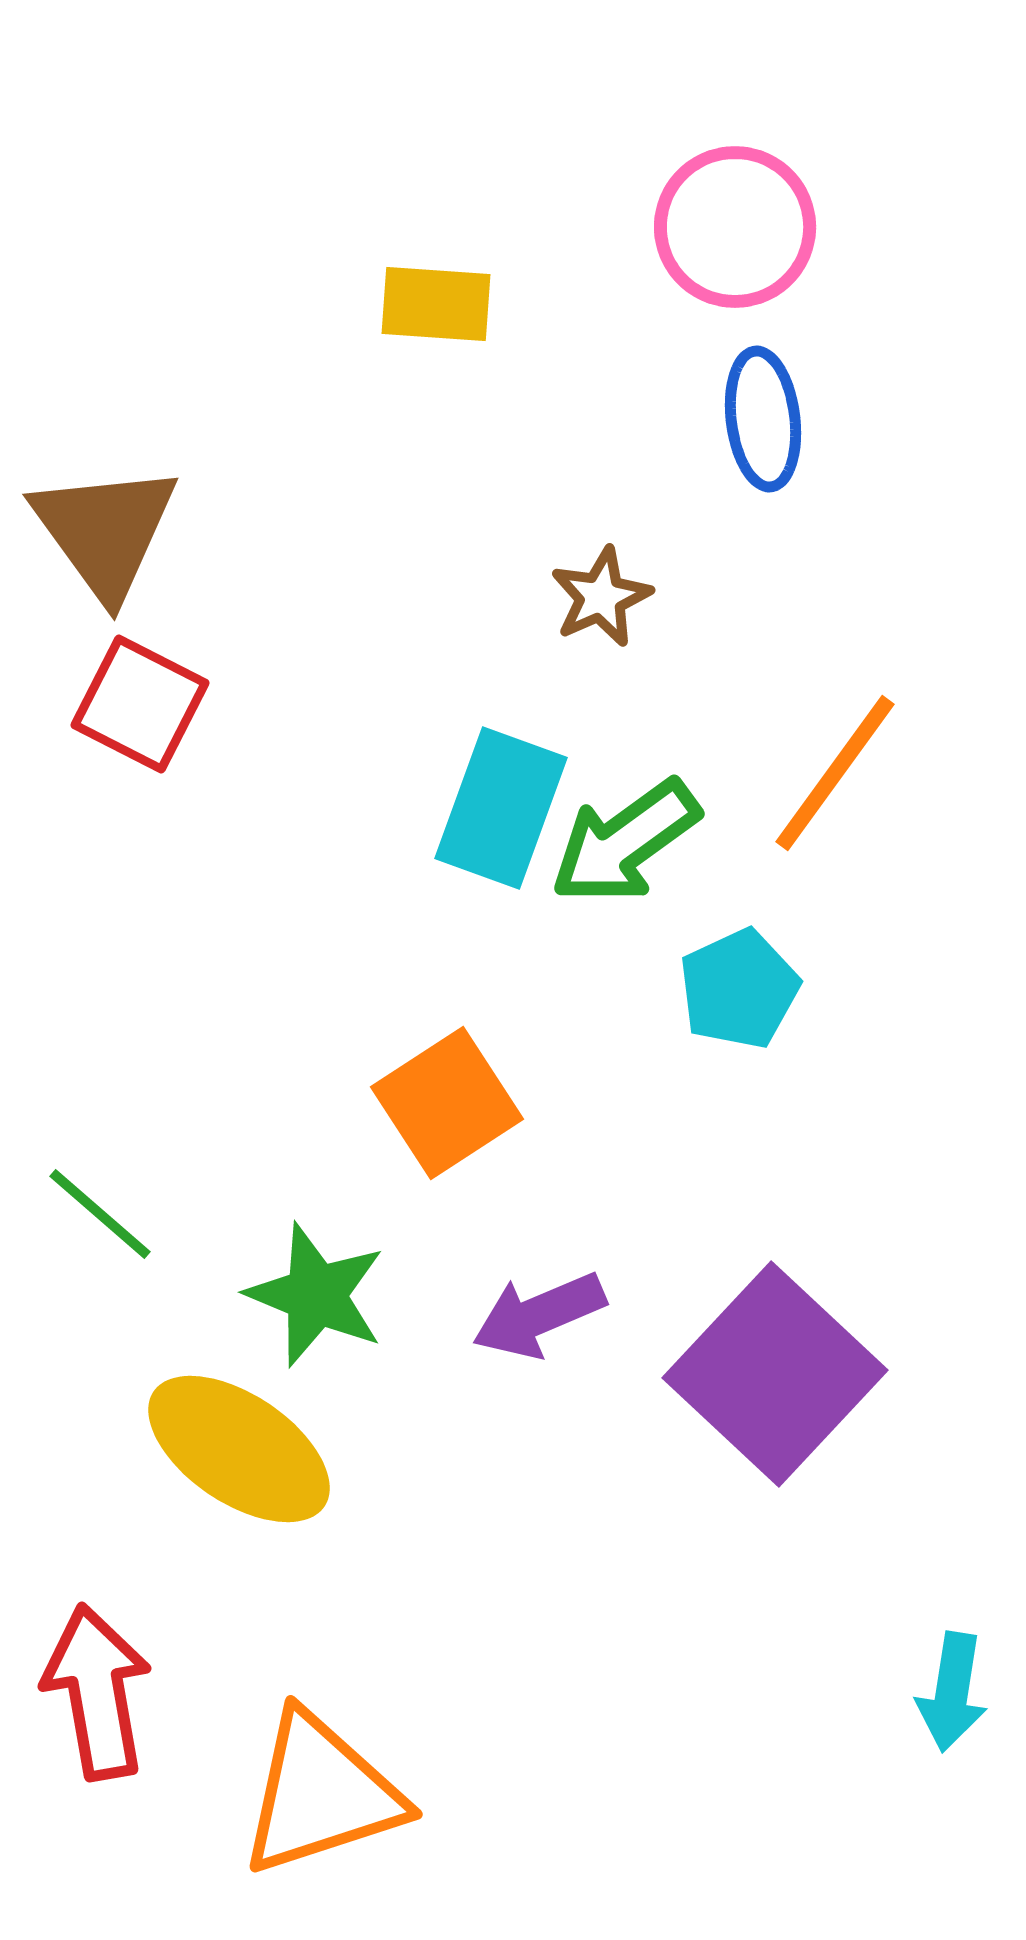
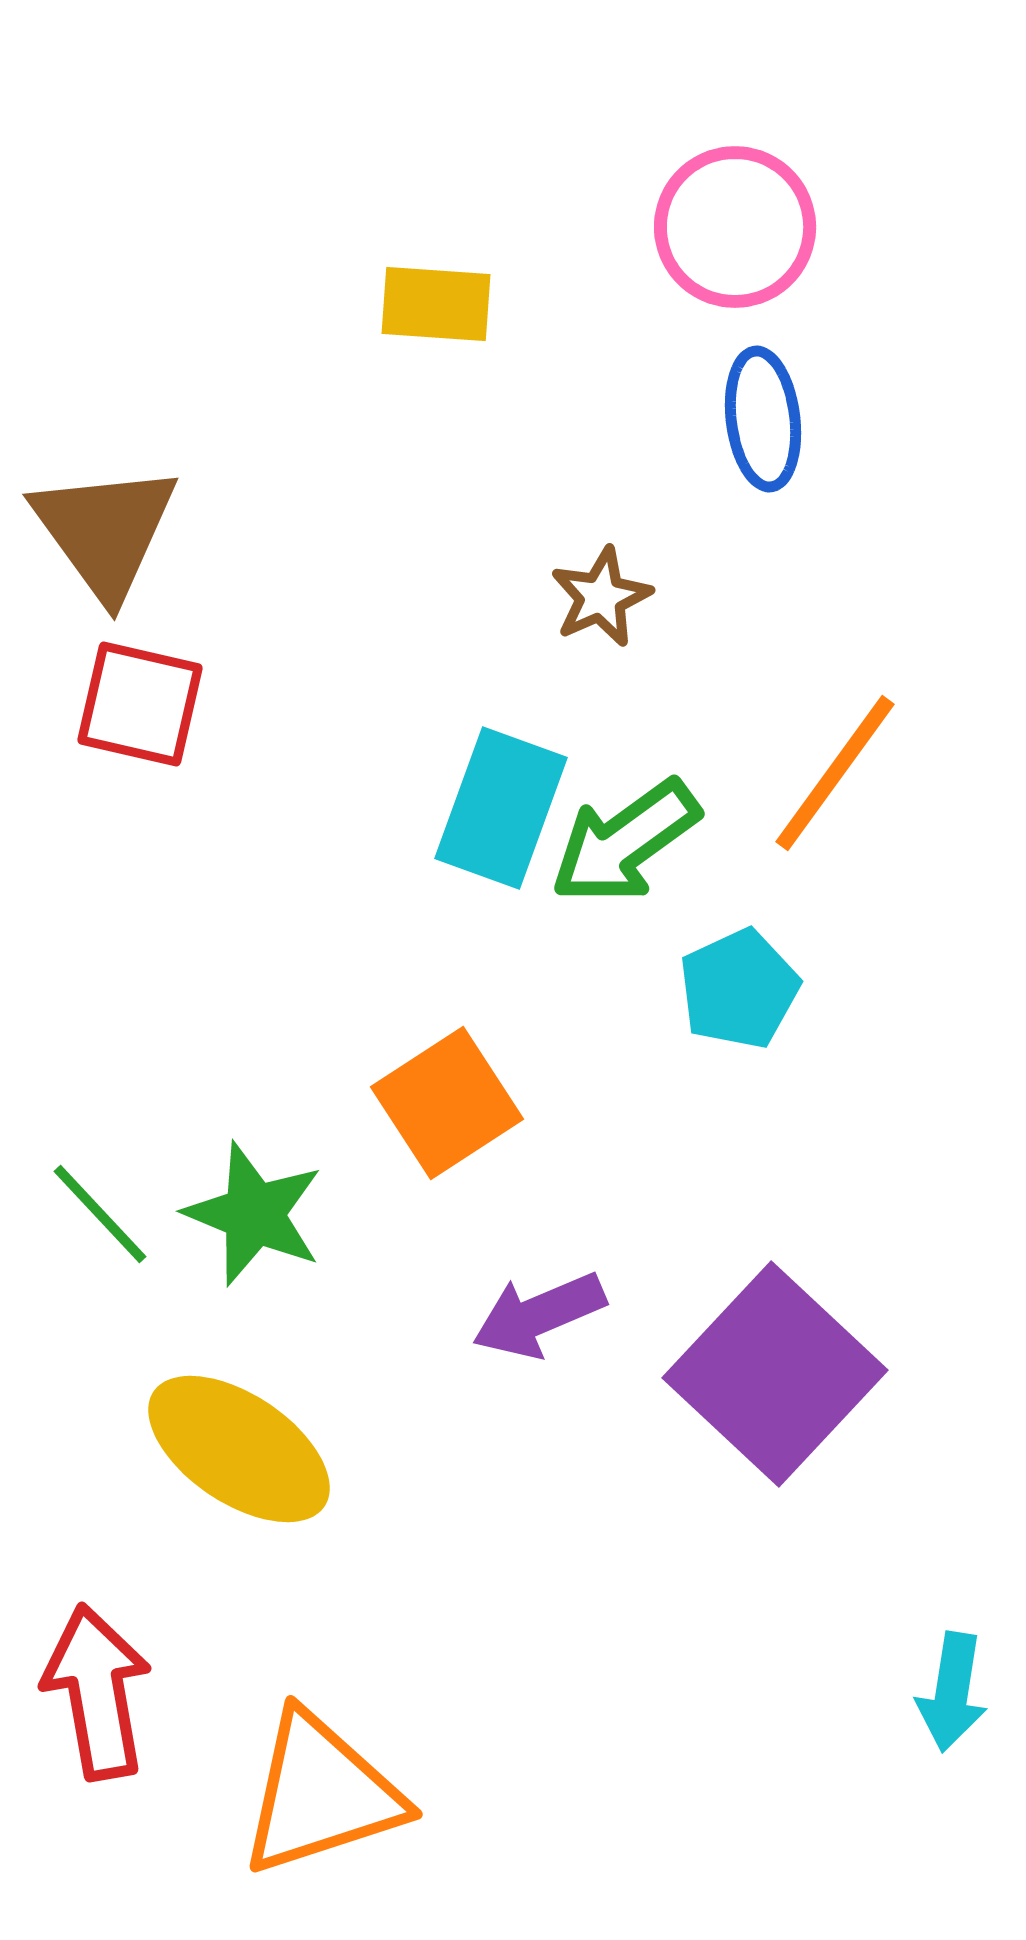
red square: rotated 14 degrees counterclockwise
green line: rotated 6 degrees clockwise
green star: moved 62 px left, 81 px up
